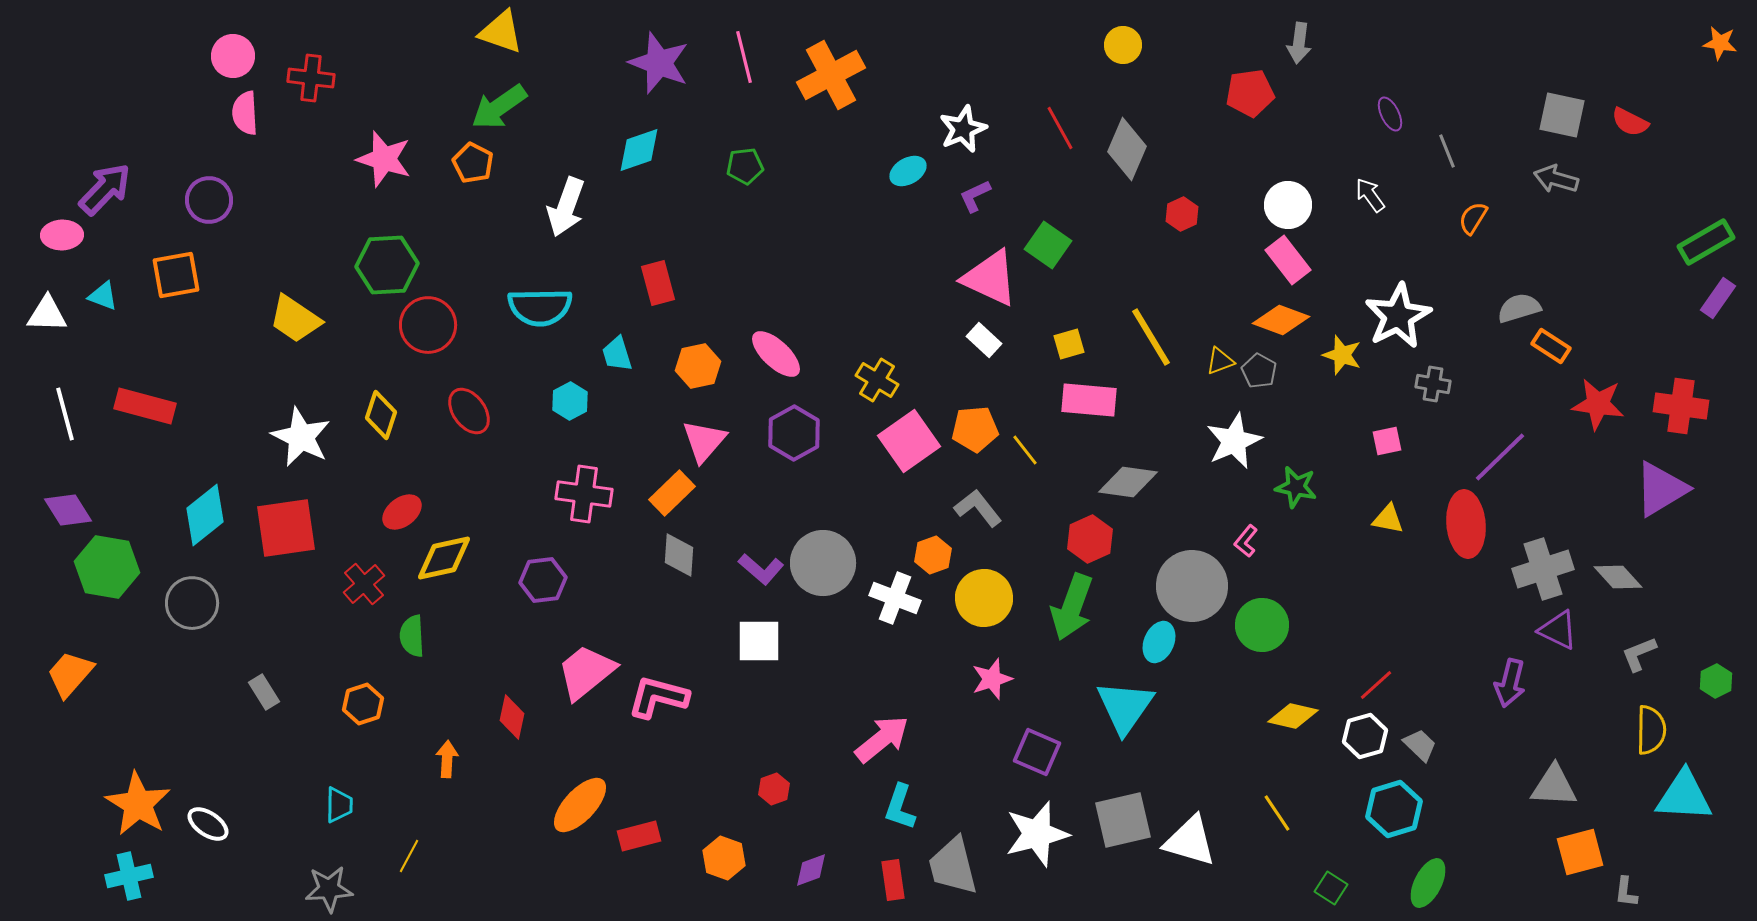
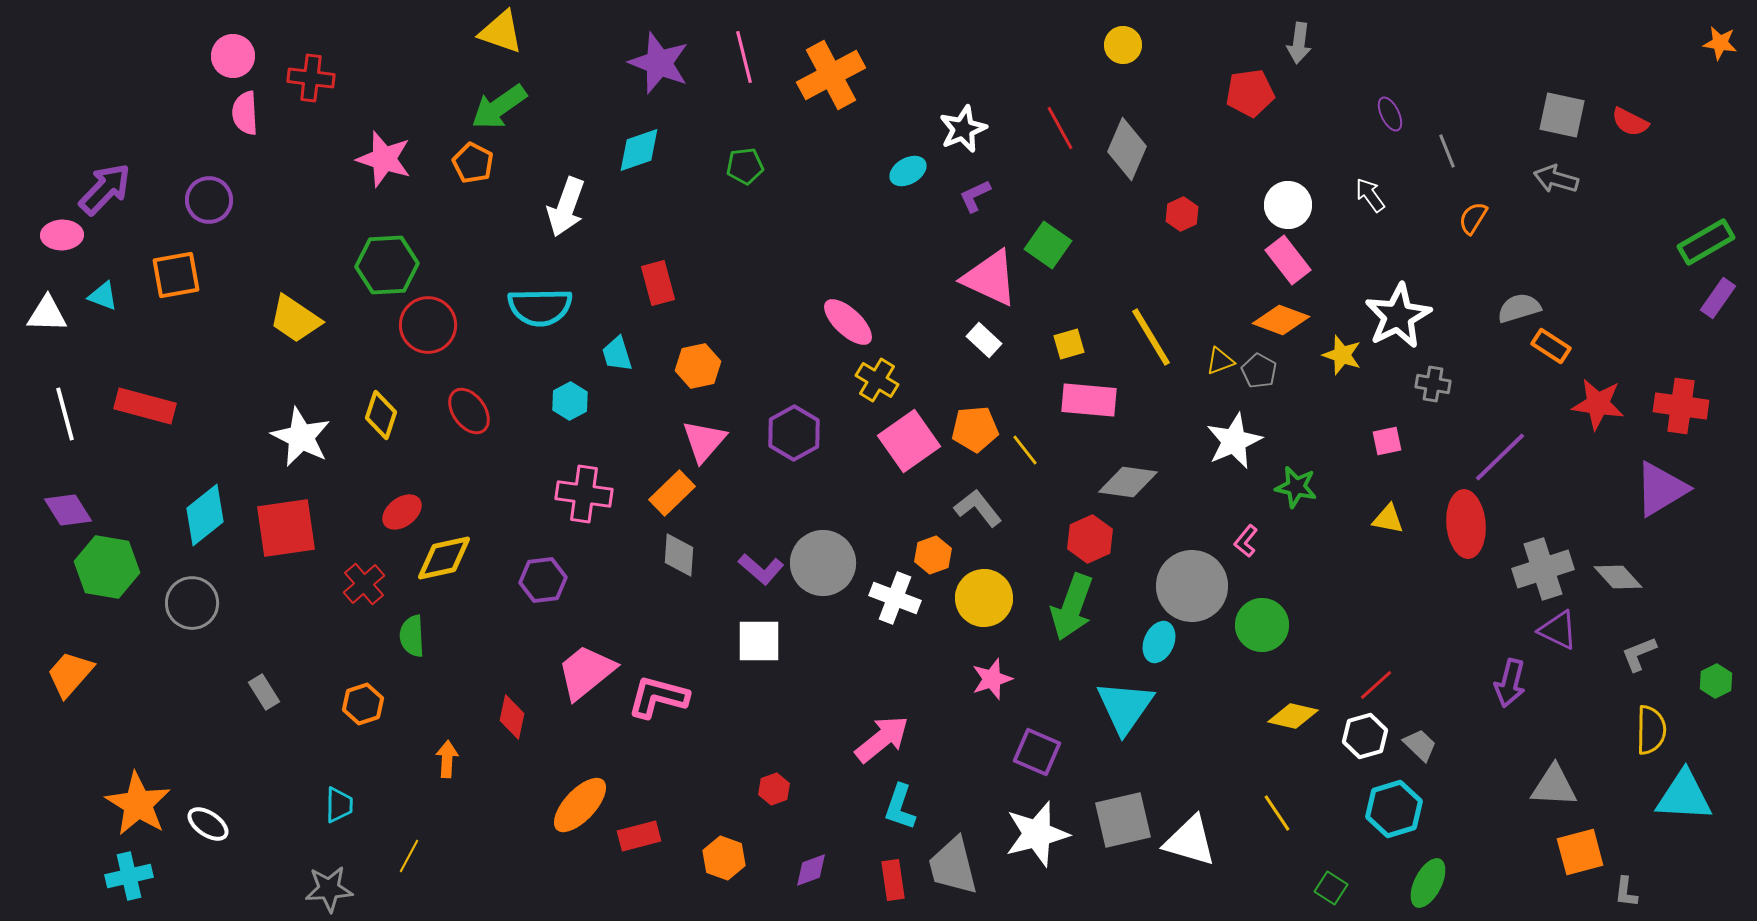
pink ellipse at (776, 354): moved 72 px right, 32 px up
